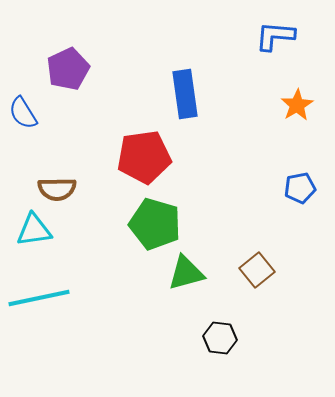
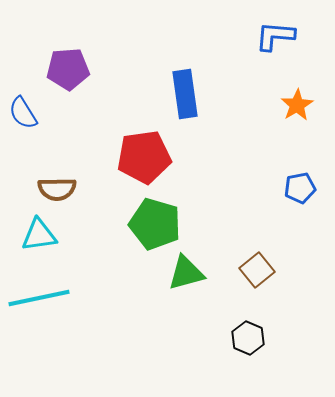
purple pentagon: rotated 21 degrees clockwise
cyan triangle: moved 5 px right, 5 px down
black hexagon: moved 28 px right; rotated 16 degrees clockwise
